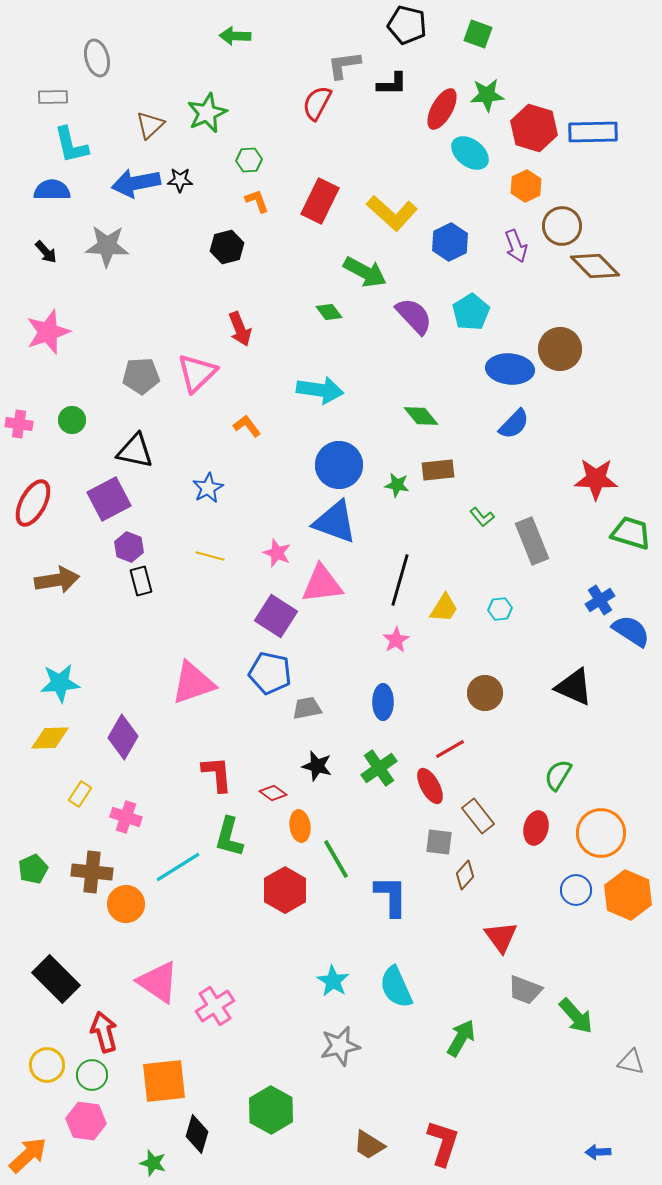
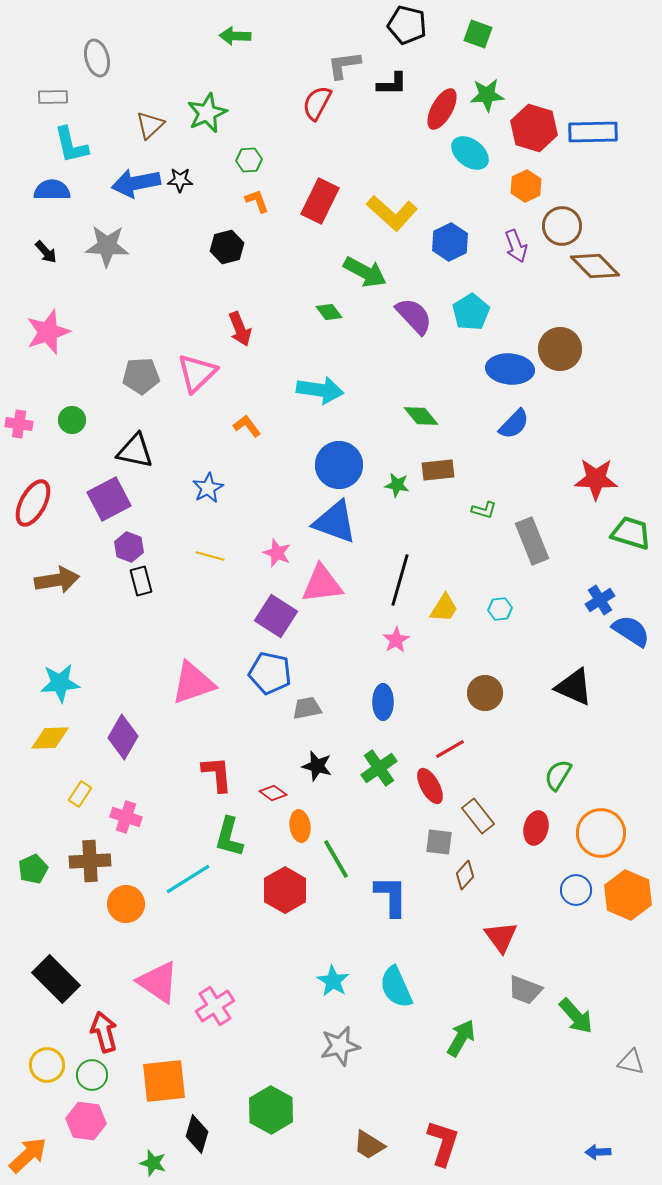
green L-shape at (482, 517): moved 2 px right, 7 px up; rotated 35 degrees counterclockwise
cyan line at (178, 867): moved 10 px right, 12 px down
brown cross at (92, 872): moved 2 px left, 11 px up; rotated 9 degrees counterclockwise
